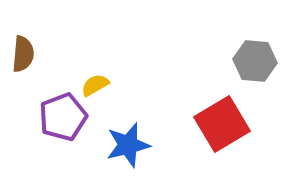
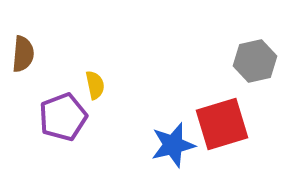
gray hexagon: rotated 18 degrees counterclockwise
yellow semicircle: rotated 108 degrees clockwise
red square: rotated 14 degrees clockwise
blue star: moved 45 px right
